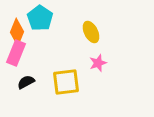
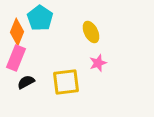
pink rectangle: moved 5 px down
